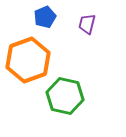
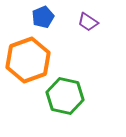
blue pentagon: moved 2 px left
purple trapezoid: moved 1 px right, 2 px up; rotated 70 degrees counterclockwise
